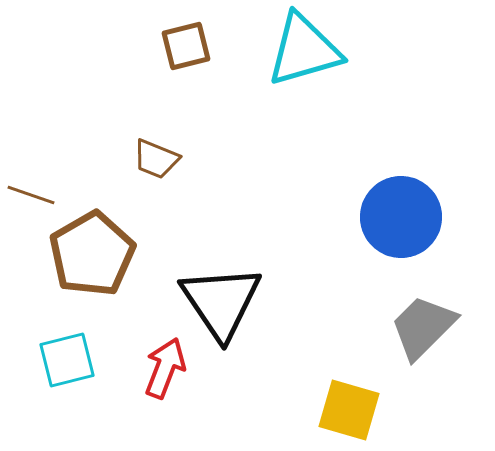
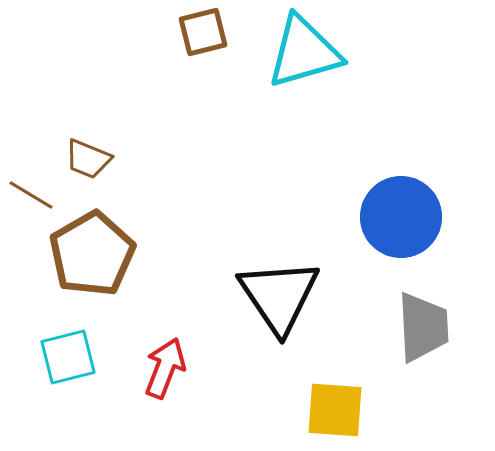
brown square: moved 17 px right, 14 px up
cyan triangle: moved 2 px down
brown trapezoid: moved 68 px left
brown line: rotated 12 degrees clockwise
black triangle: moved 58 px right, 6 px up
gray trapezoid: rotated 132 degrees clockwise
cyan square: moved 1 px right, 3 px up
yellow square: moved 14 px left; rotated 12 degrees counterclockwise
